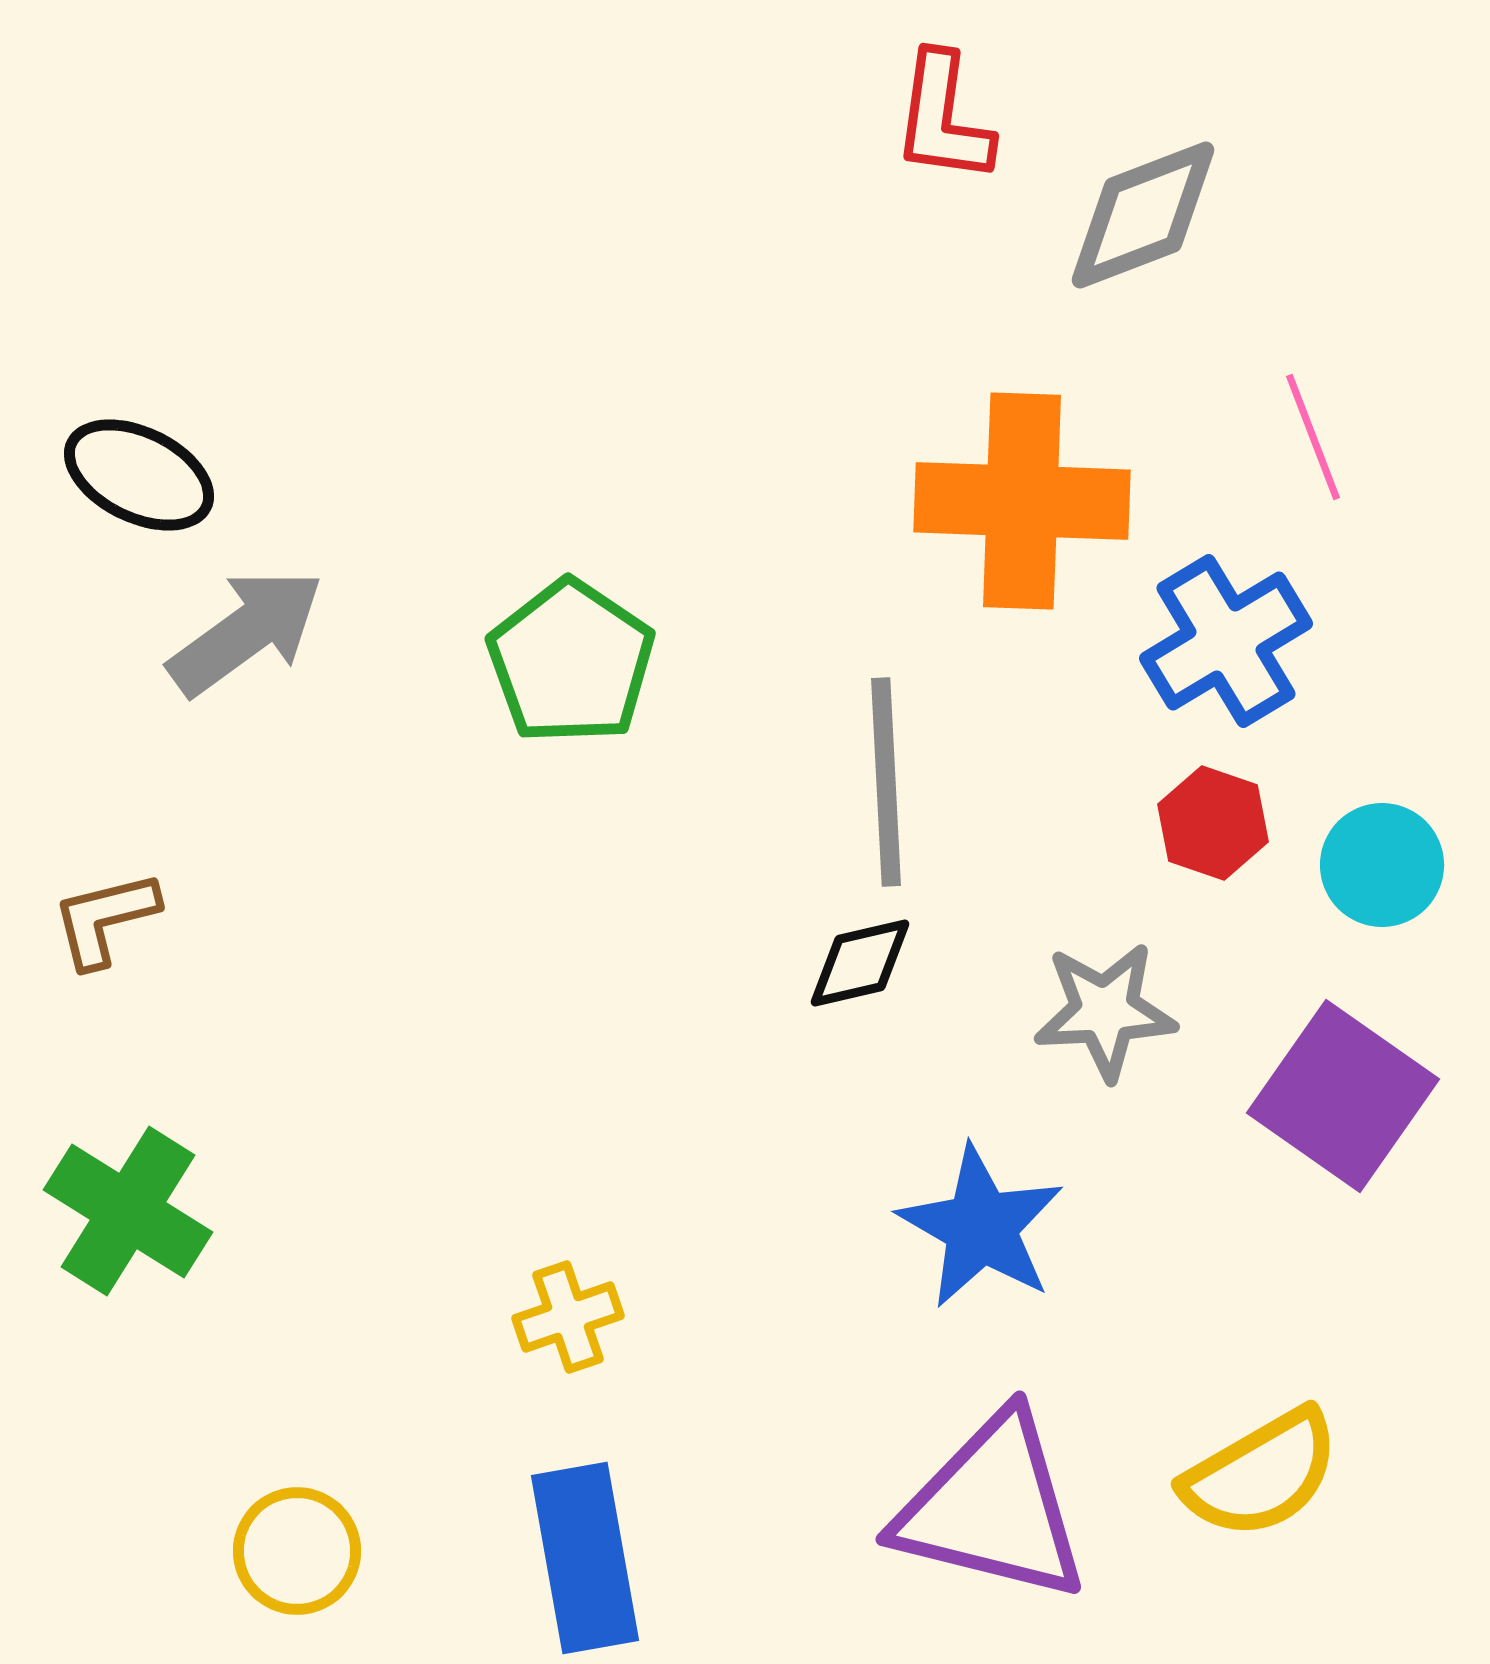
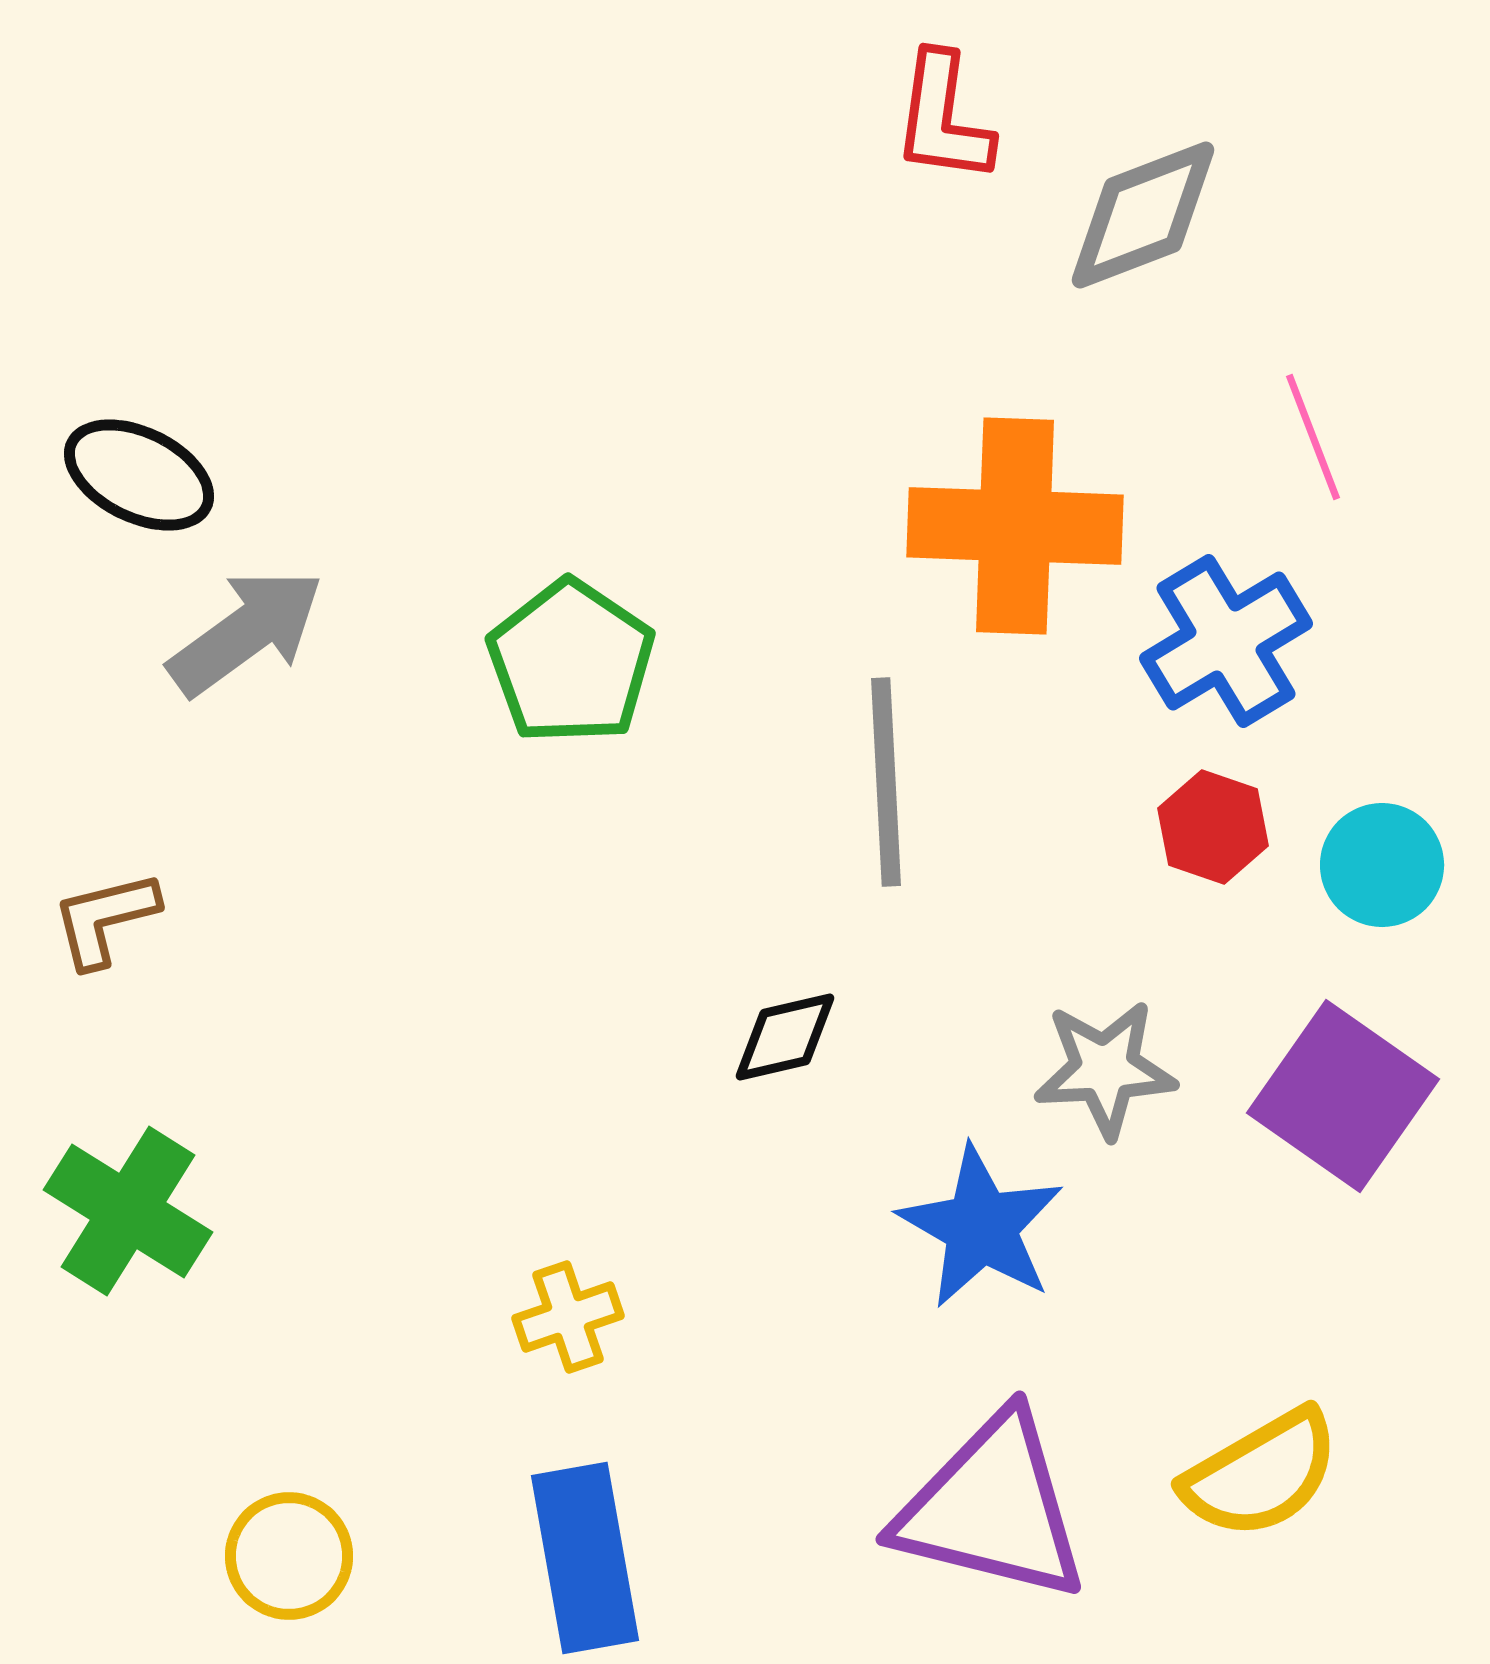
orange cross: moved 7 px left, 25 px down
red hexagon: moved 4 px down
black diamond: moved 75 px left, 74 px down
gray star: moved 58 px down
yellow circle: moved 8 px left, 5 px down
